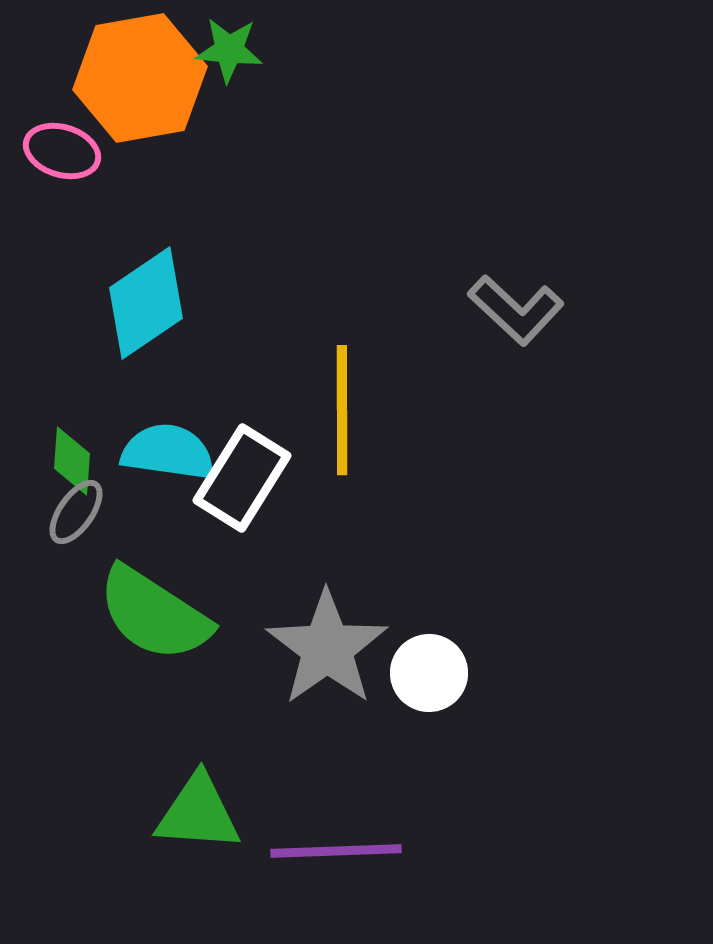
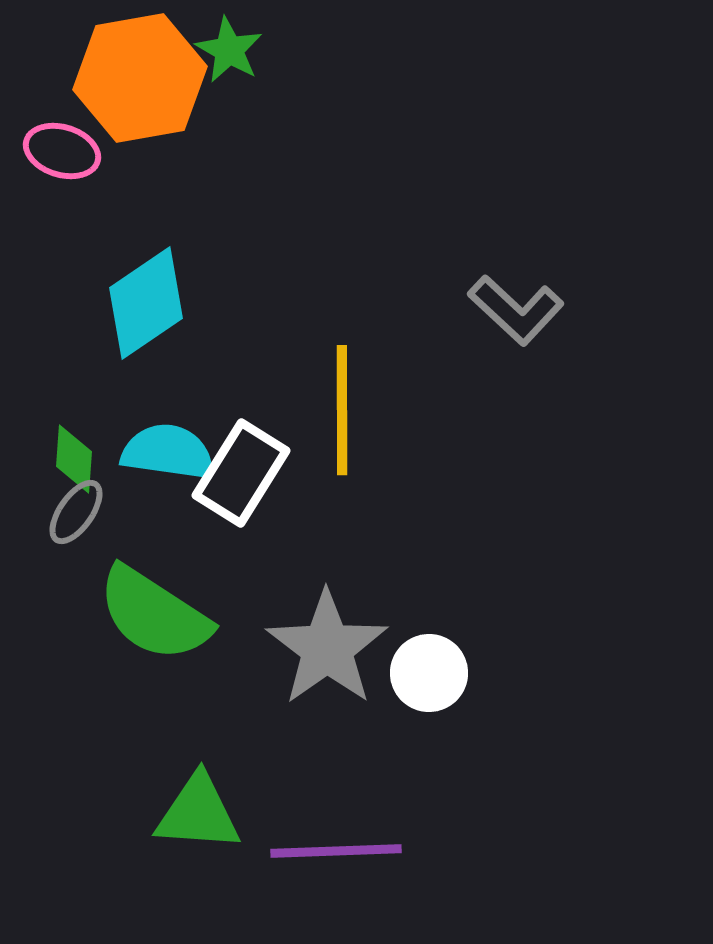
green star: rotated 24 degrees clockwise
green diamond: moved 2 px right, 2 px up
white rectangle: moved 1 px left, 5 px up
